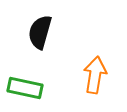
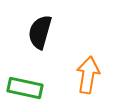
orange arrow: moved 7 px left
